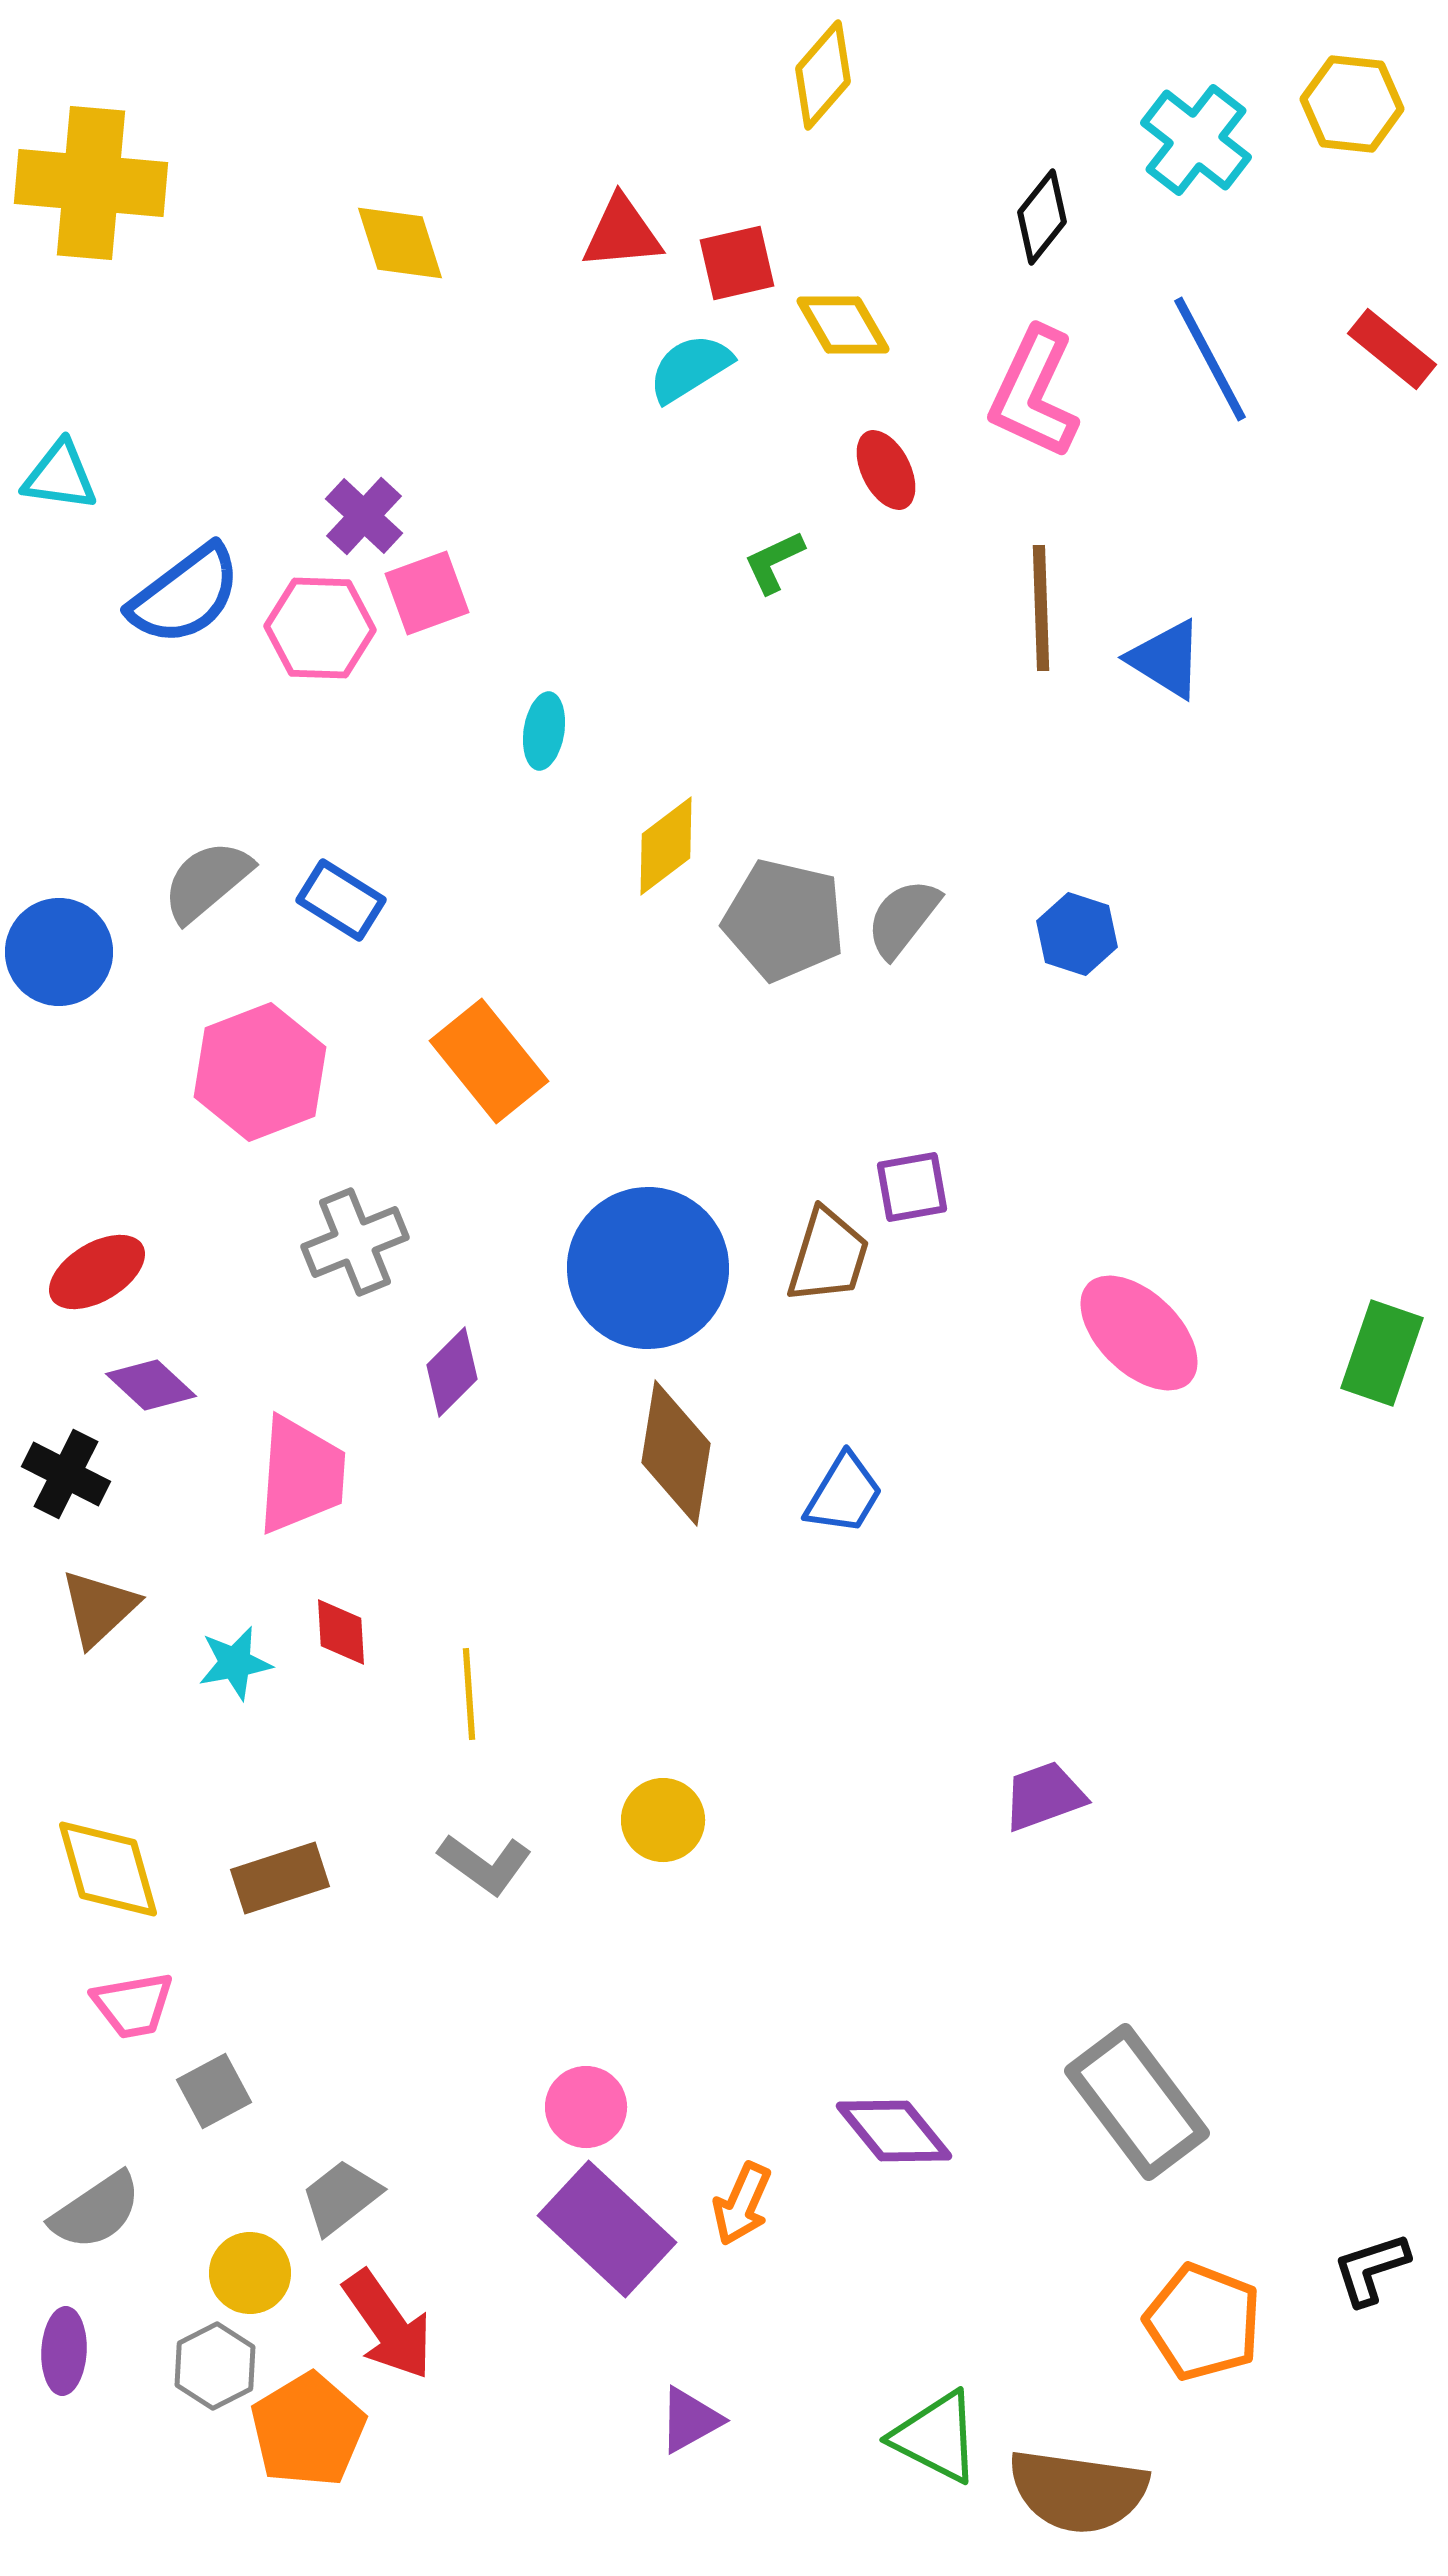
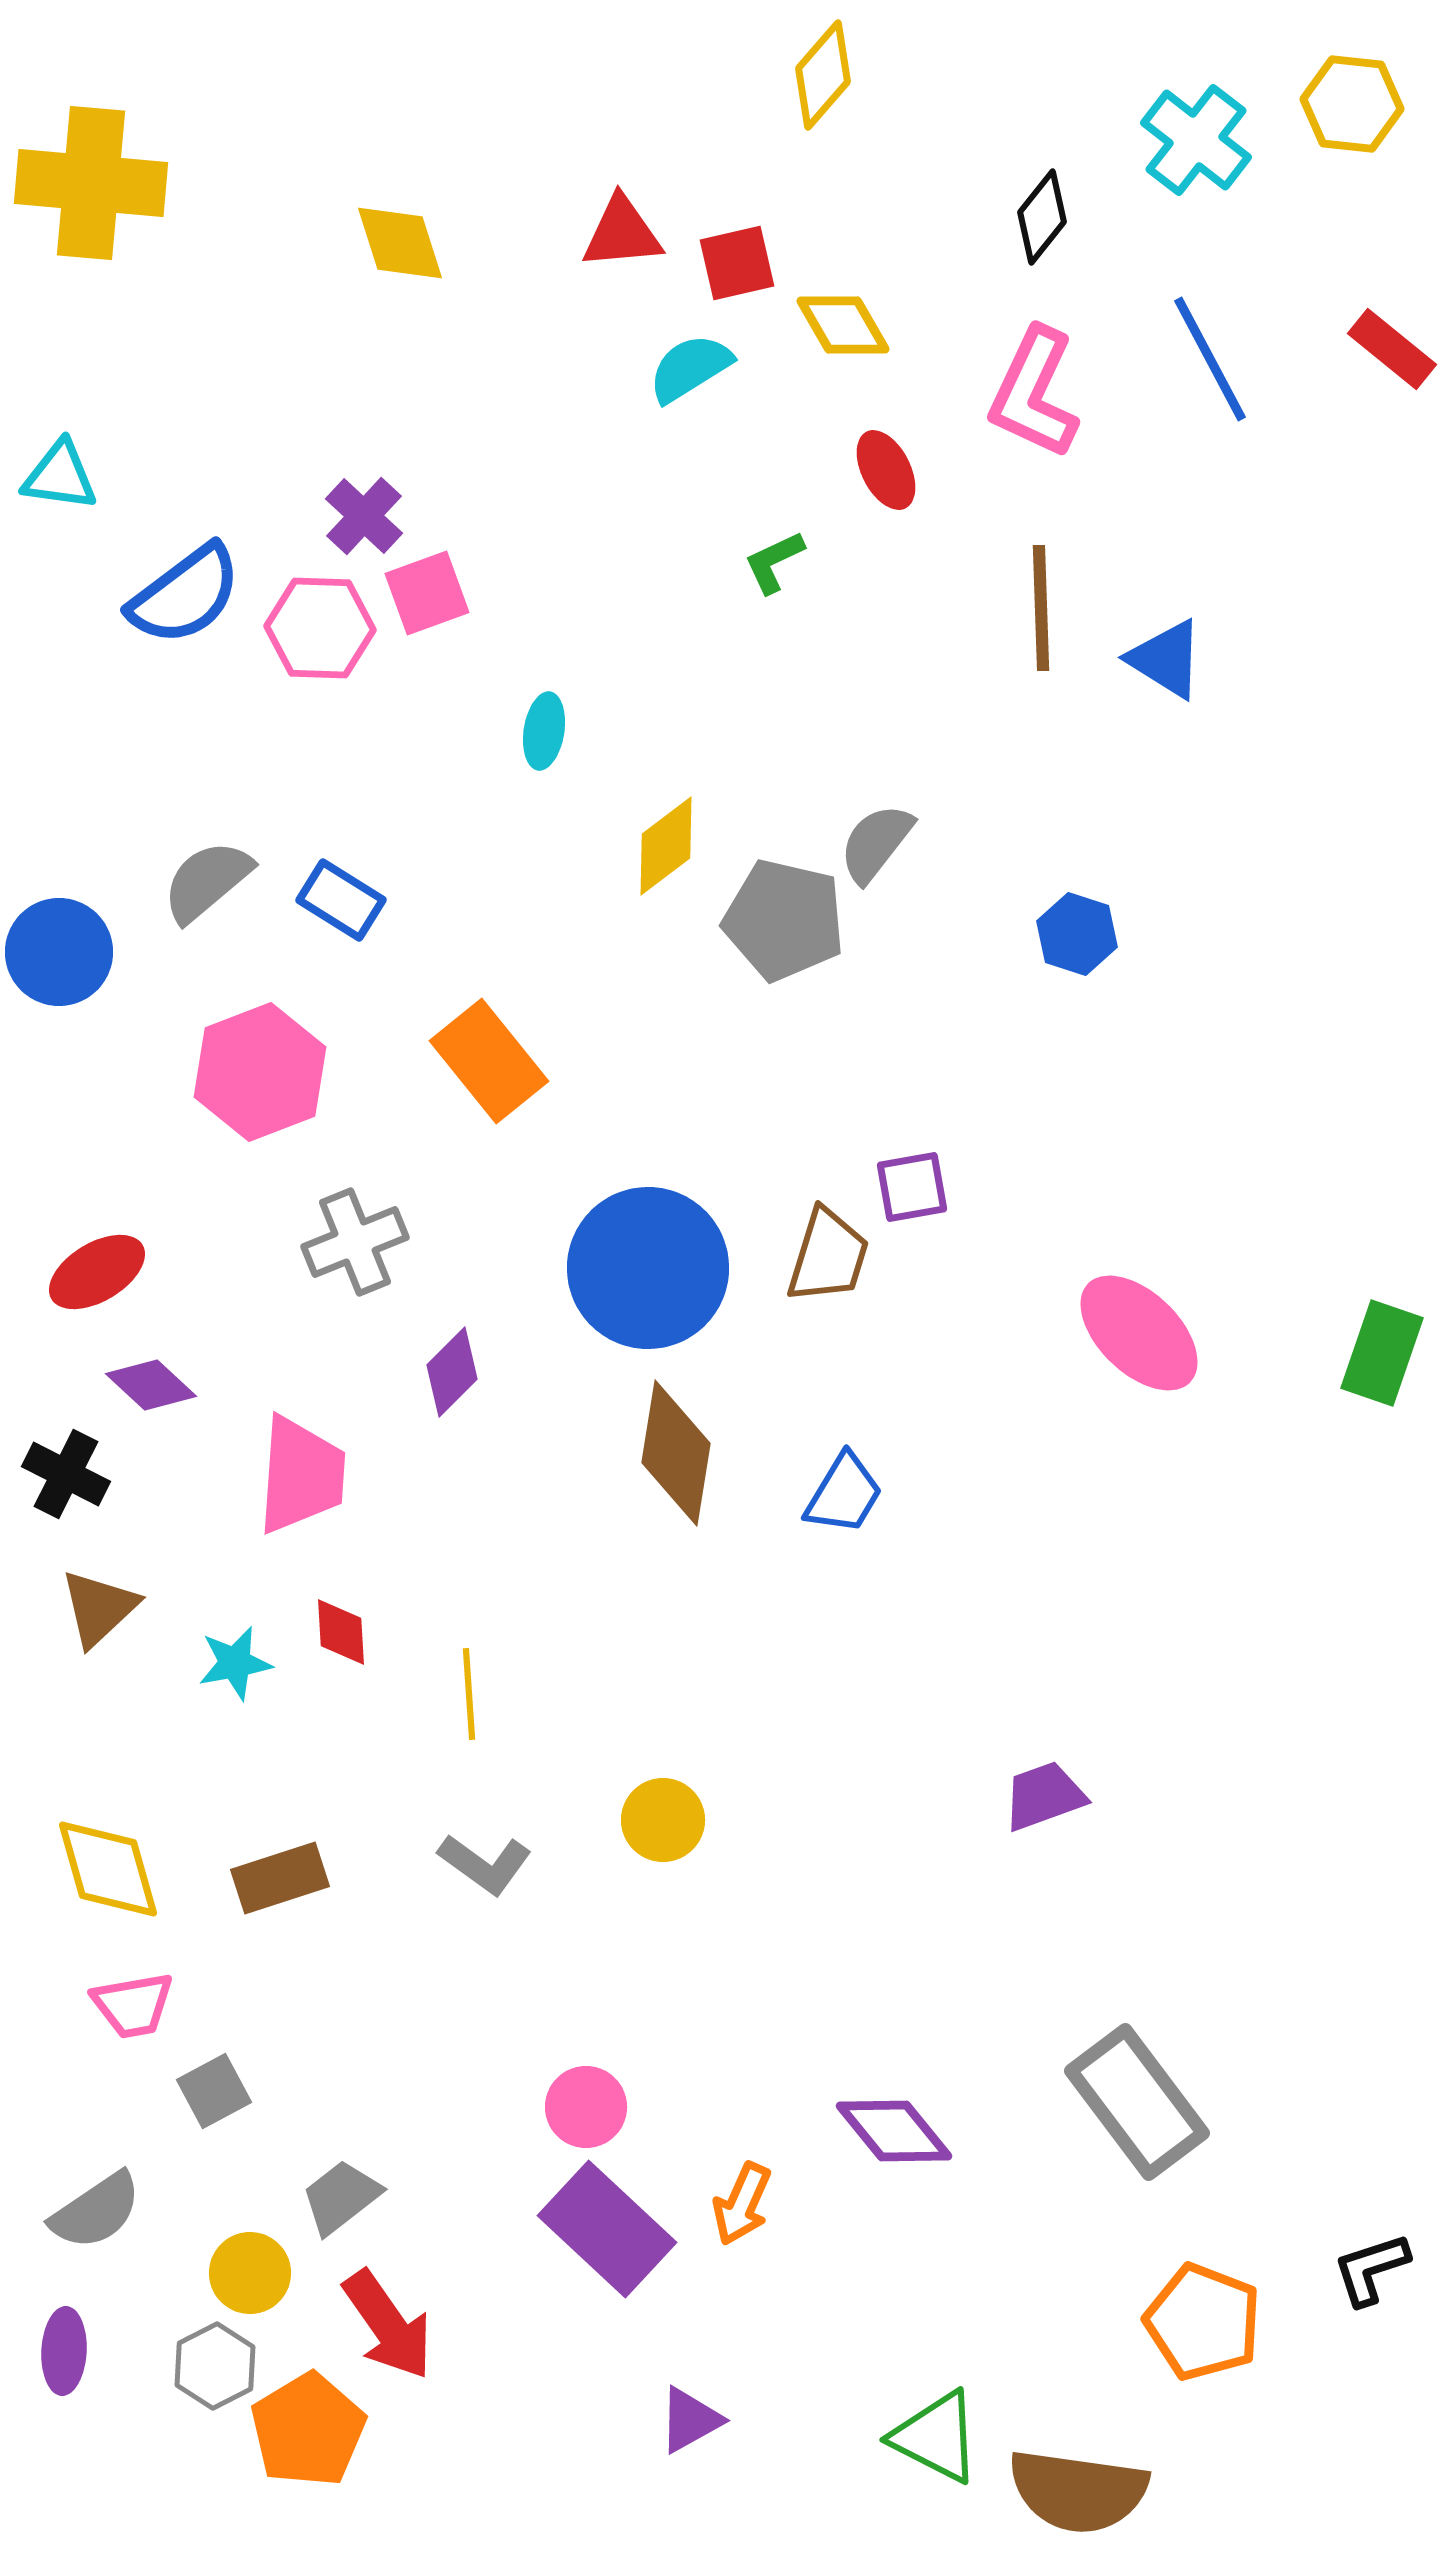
gray semicircle at (903, 918): moved 27 px left, 75 px up
